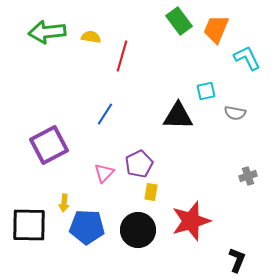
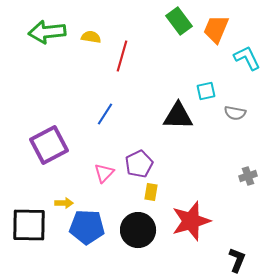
yellow arrow: rotated 96 degrees counterclockwise
